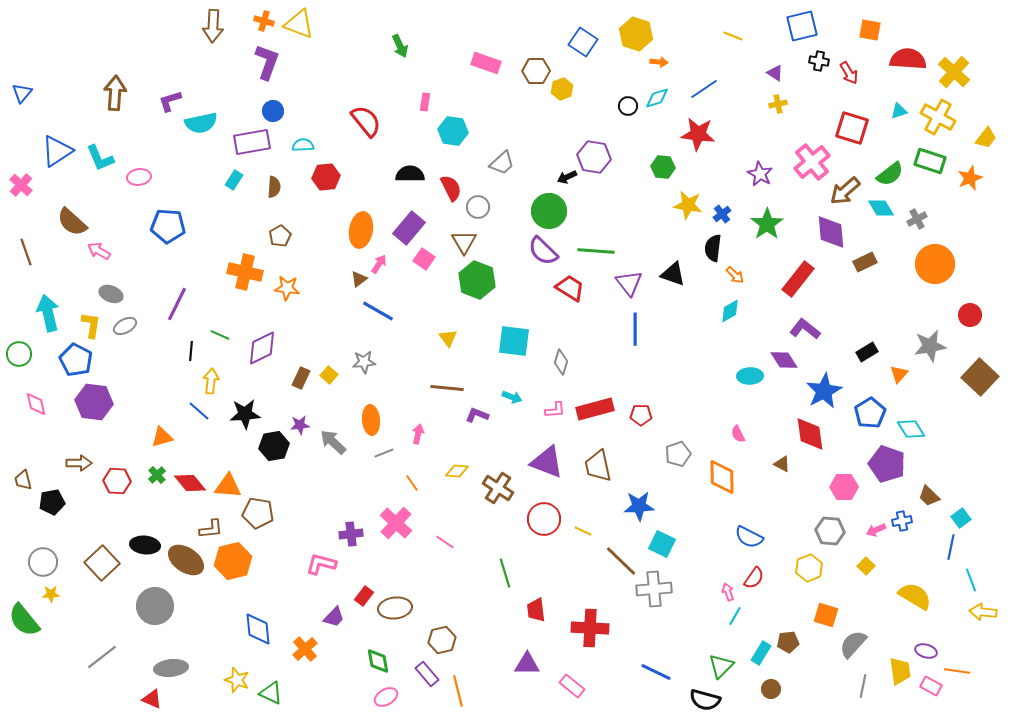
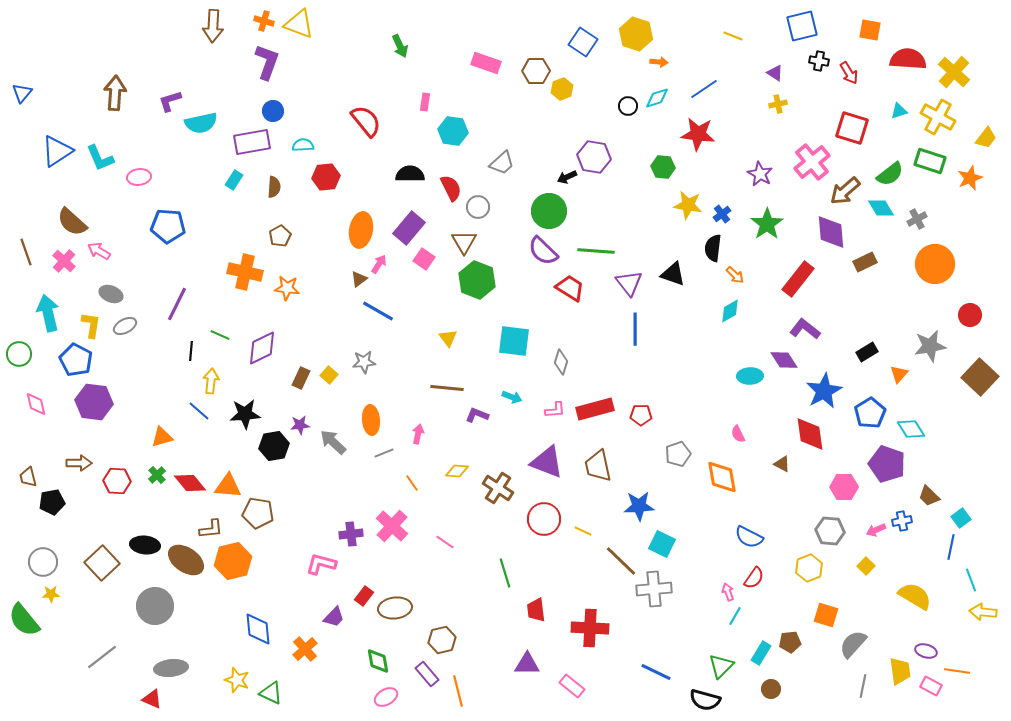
pink cross at (21, 185): moved 43 px right, 76 px down
orange diamond at (722, 477): rotated 9 degrees counterclockwise
brown trapezoid at (23, 480): moved 5 px right, 3 px up
pink cross at (396, 523): moved 4 px left, 3 px down
brown pentagon at (788, 642): moved 2 px right
